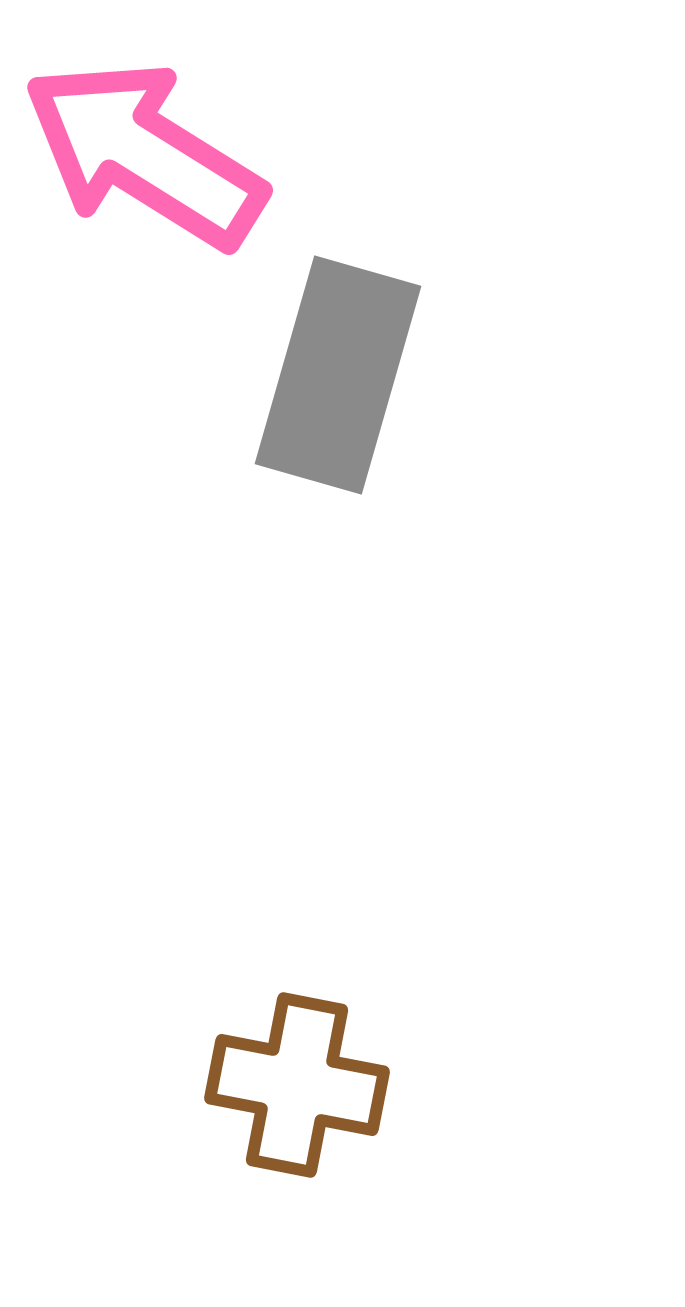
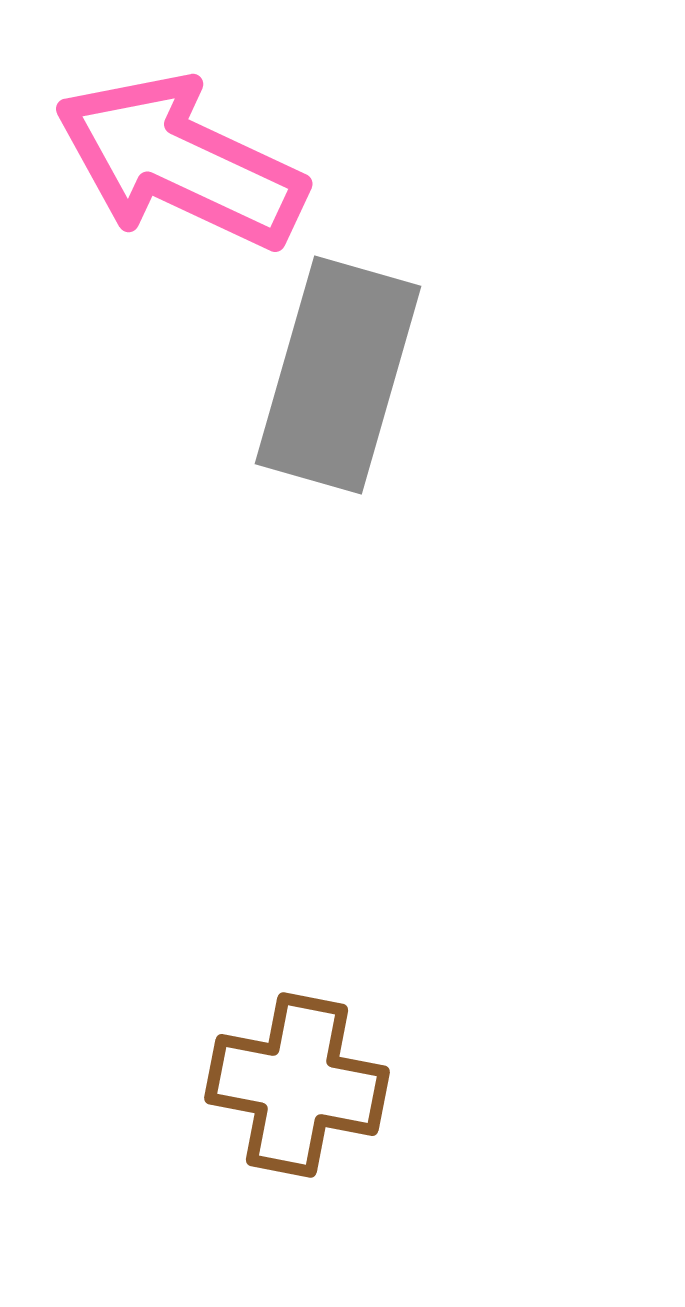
pink arrow: moved 36 px right, 8 px down; rotated 7 degrees counterclockwise
